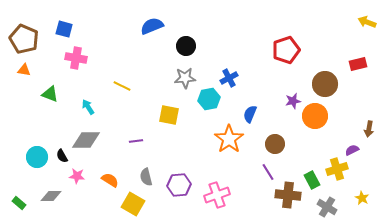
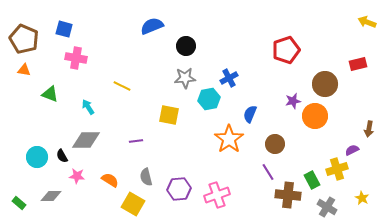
purple hexagon at (179, 185): moved 4 px down
